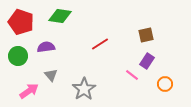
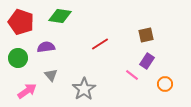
green circle: moved 2 px down
pink arrow: moved 2 px left
